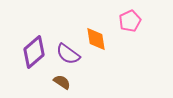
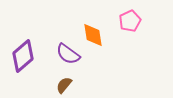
orange diamond: moved 3 px left, 4 px up
purple diamond: moved 11 px left, 4 px down
brown semicircle: moved 2 px right, 3 px down; rotated 84 degrees counterclockwise
